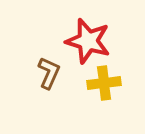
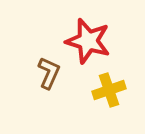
yellow cross: moved 5 px right, 7 px down; rotated 12 degrees counterclockwise
